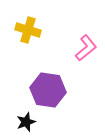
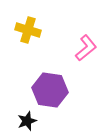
purple hexagon: moved 2 px right
black star: moved 1 px right, 1 px up
